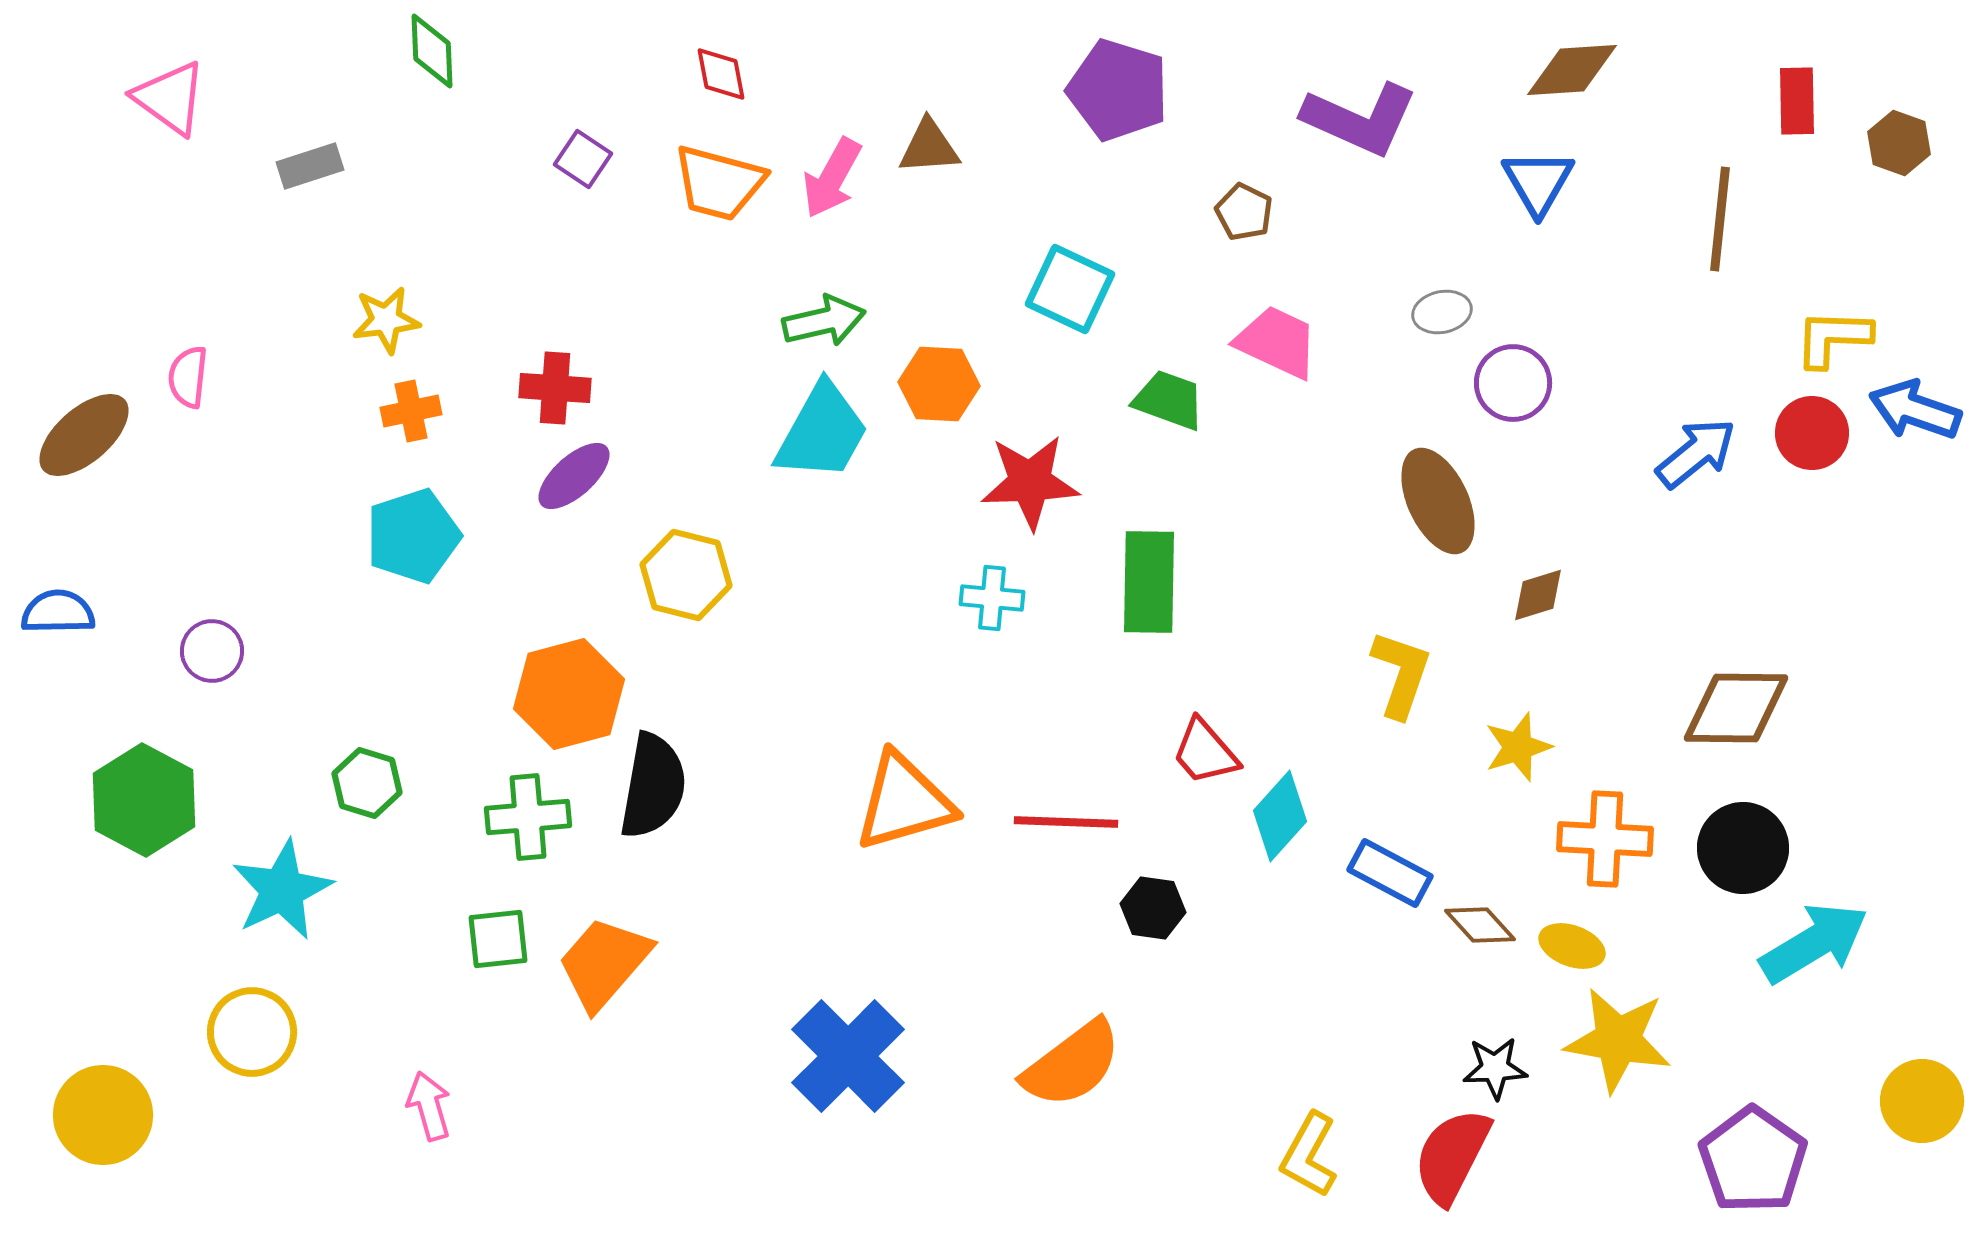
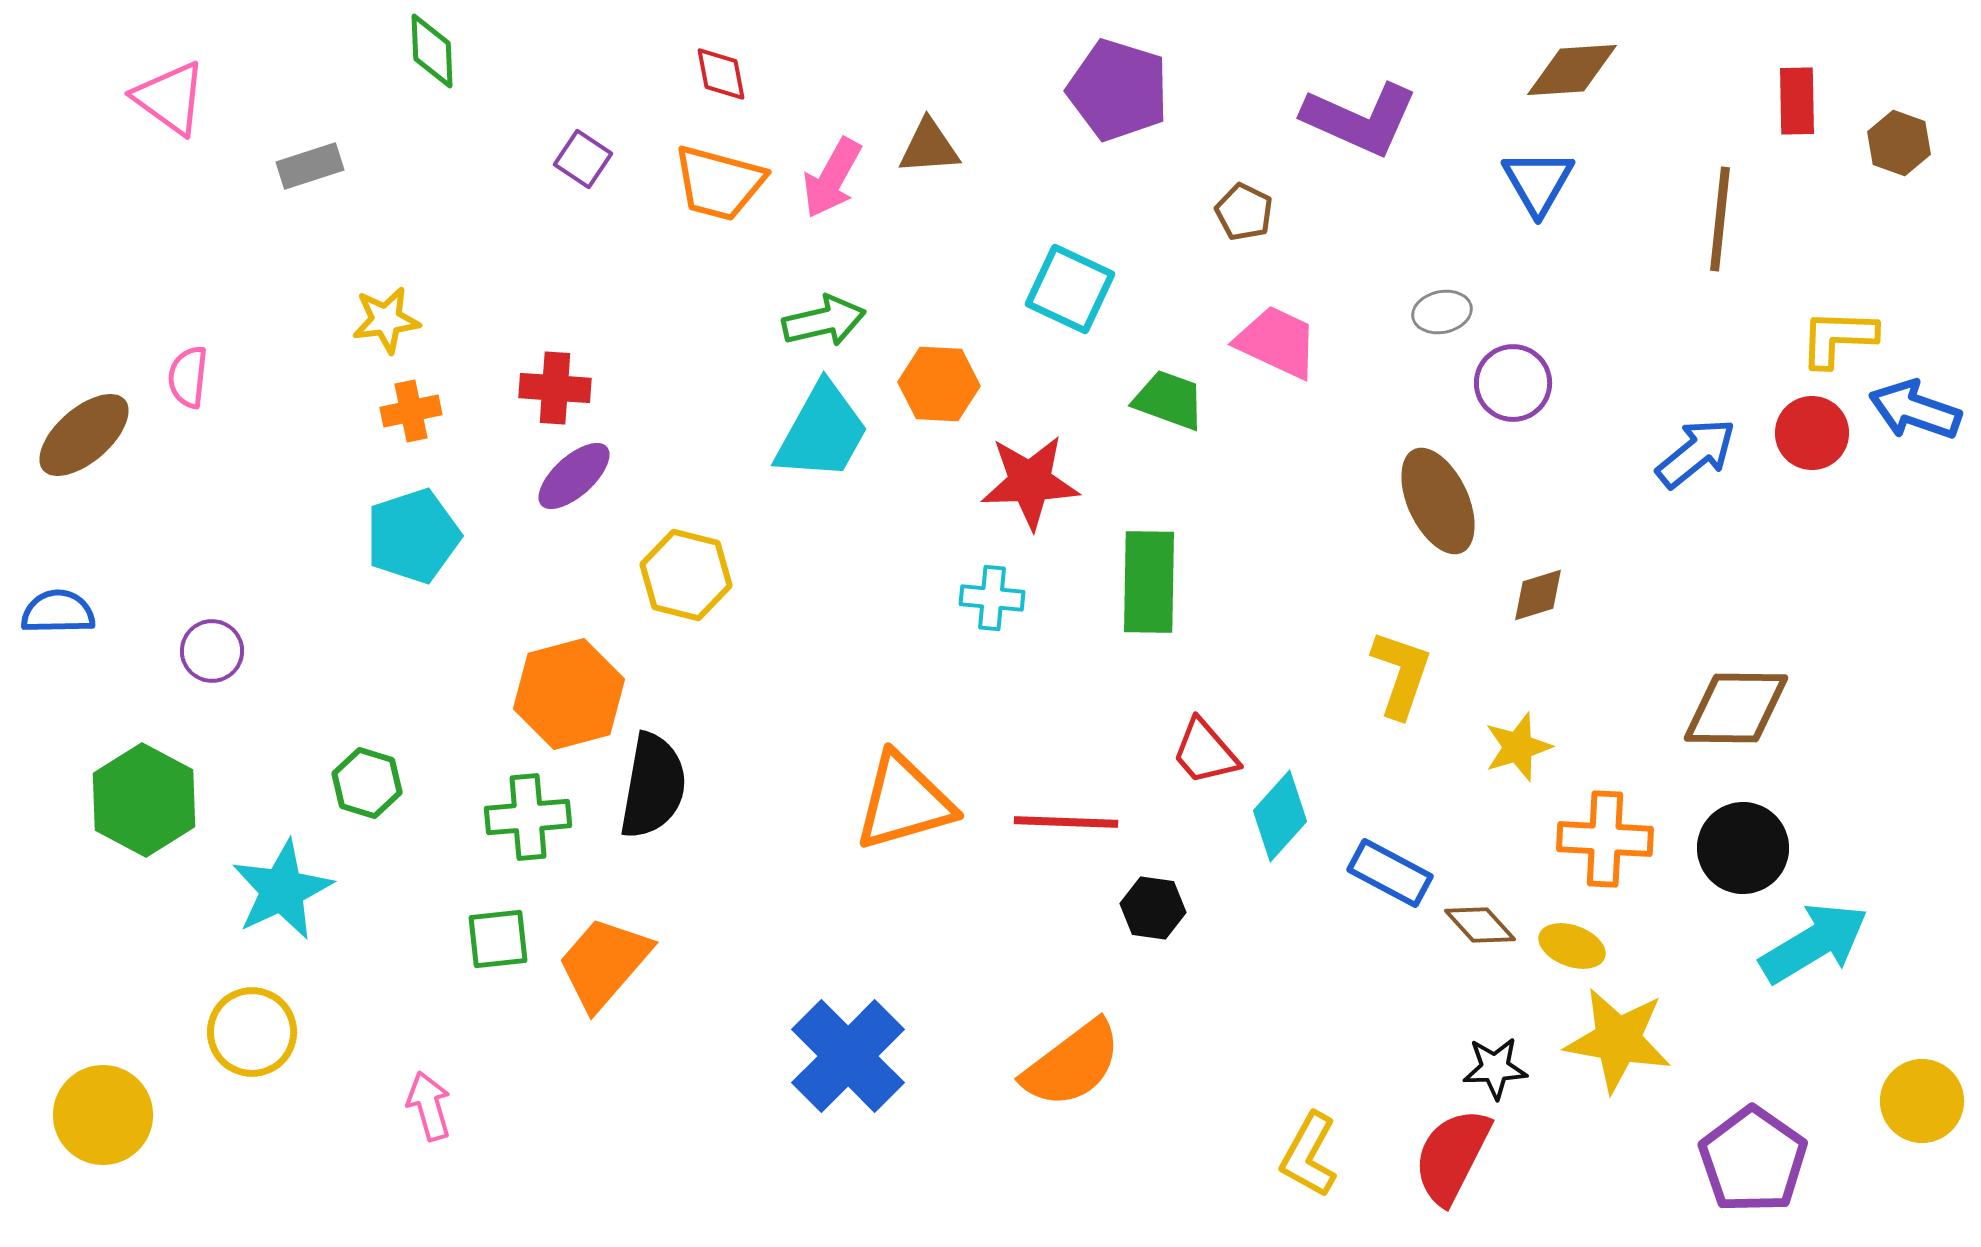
yellow L-shape at (1833, 338): moved 5 px right
